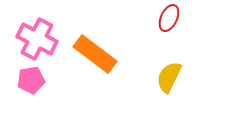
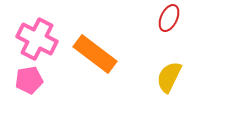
pink pentagon: moved 2 px left
